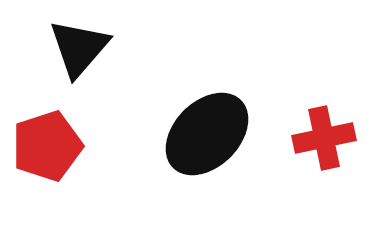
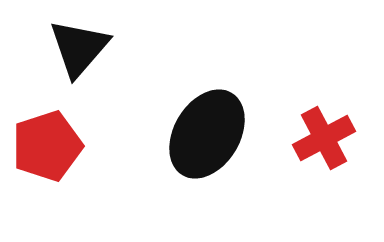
black ellipse: rotated 14 degrees counterclockwise
red cross: rotated 16 degrees counterclockwise
